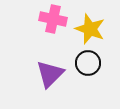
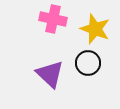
yellow star: moved 5 px right
purple triangle: rotated 32 degrees counterclockwise
